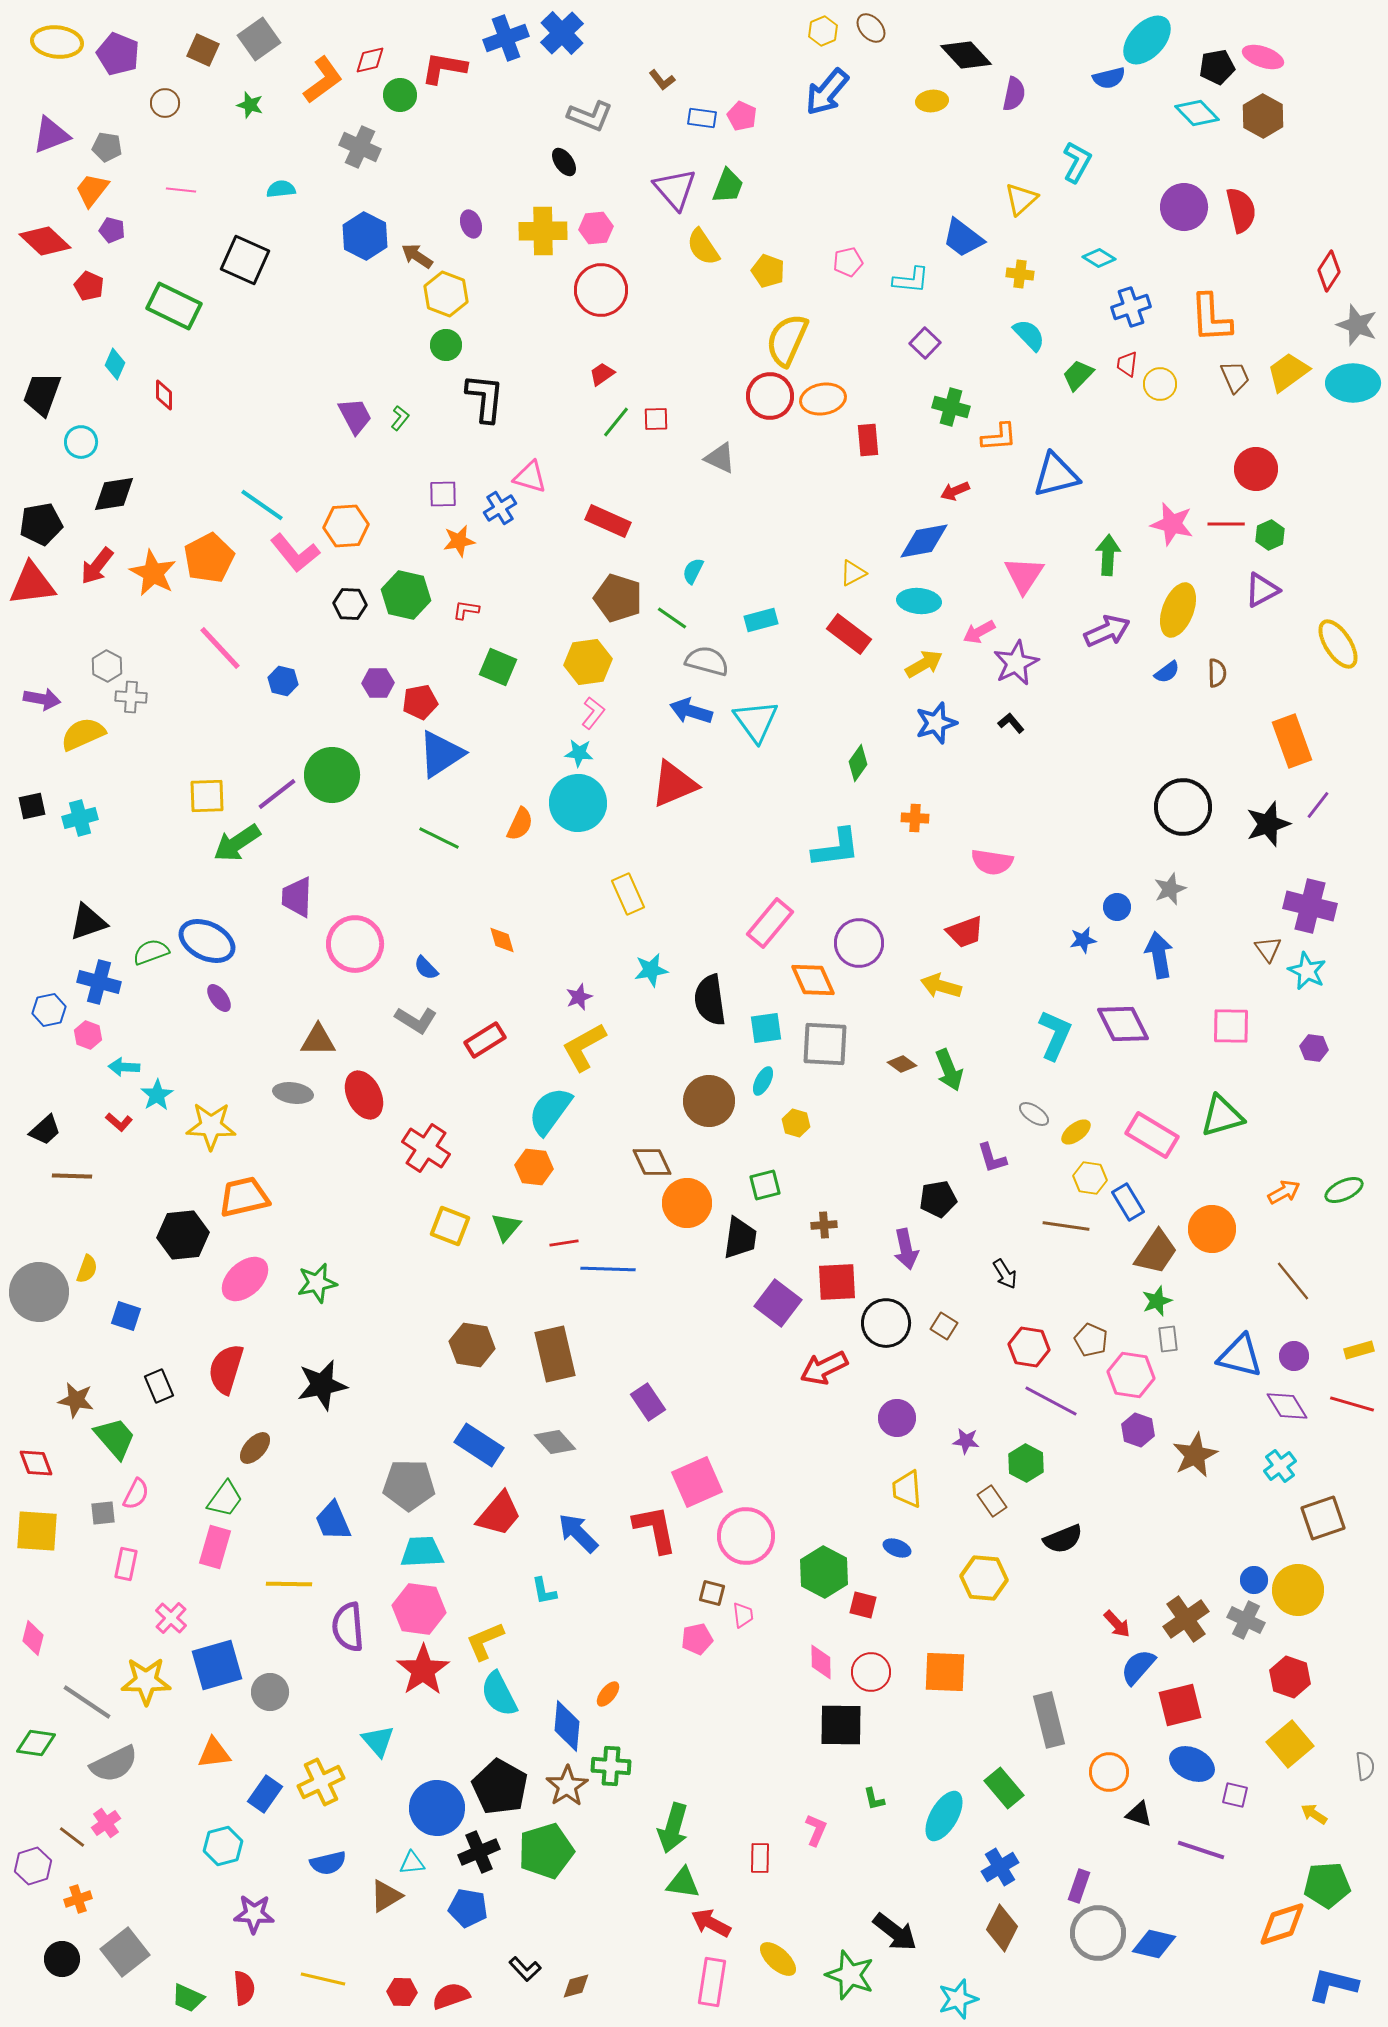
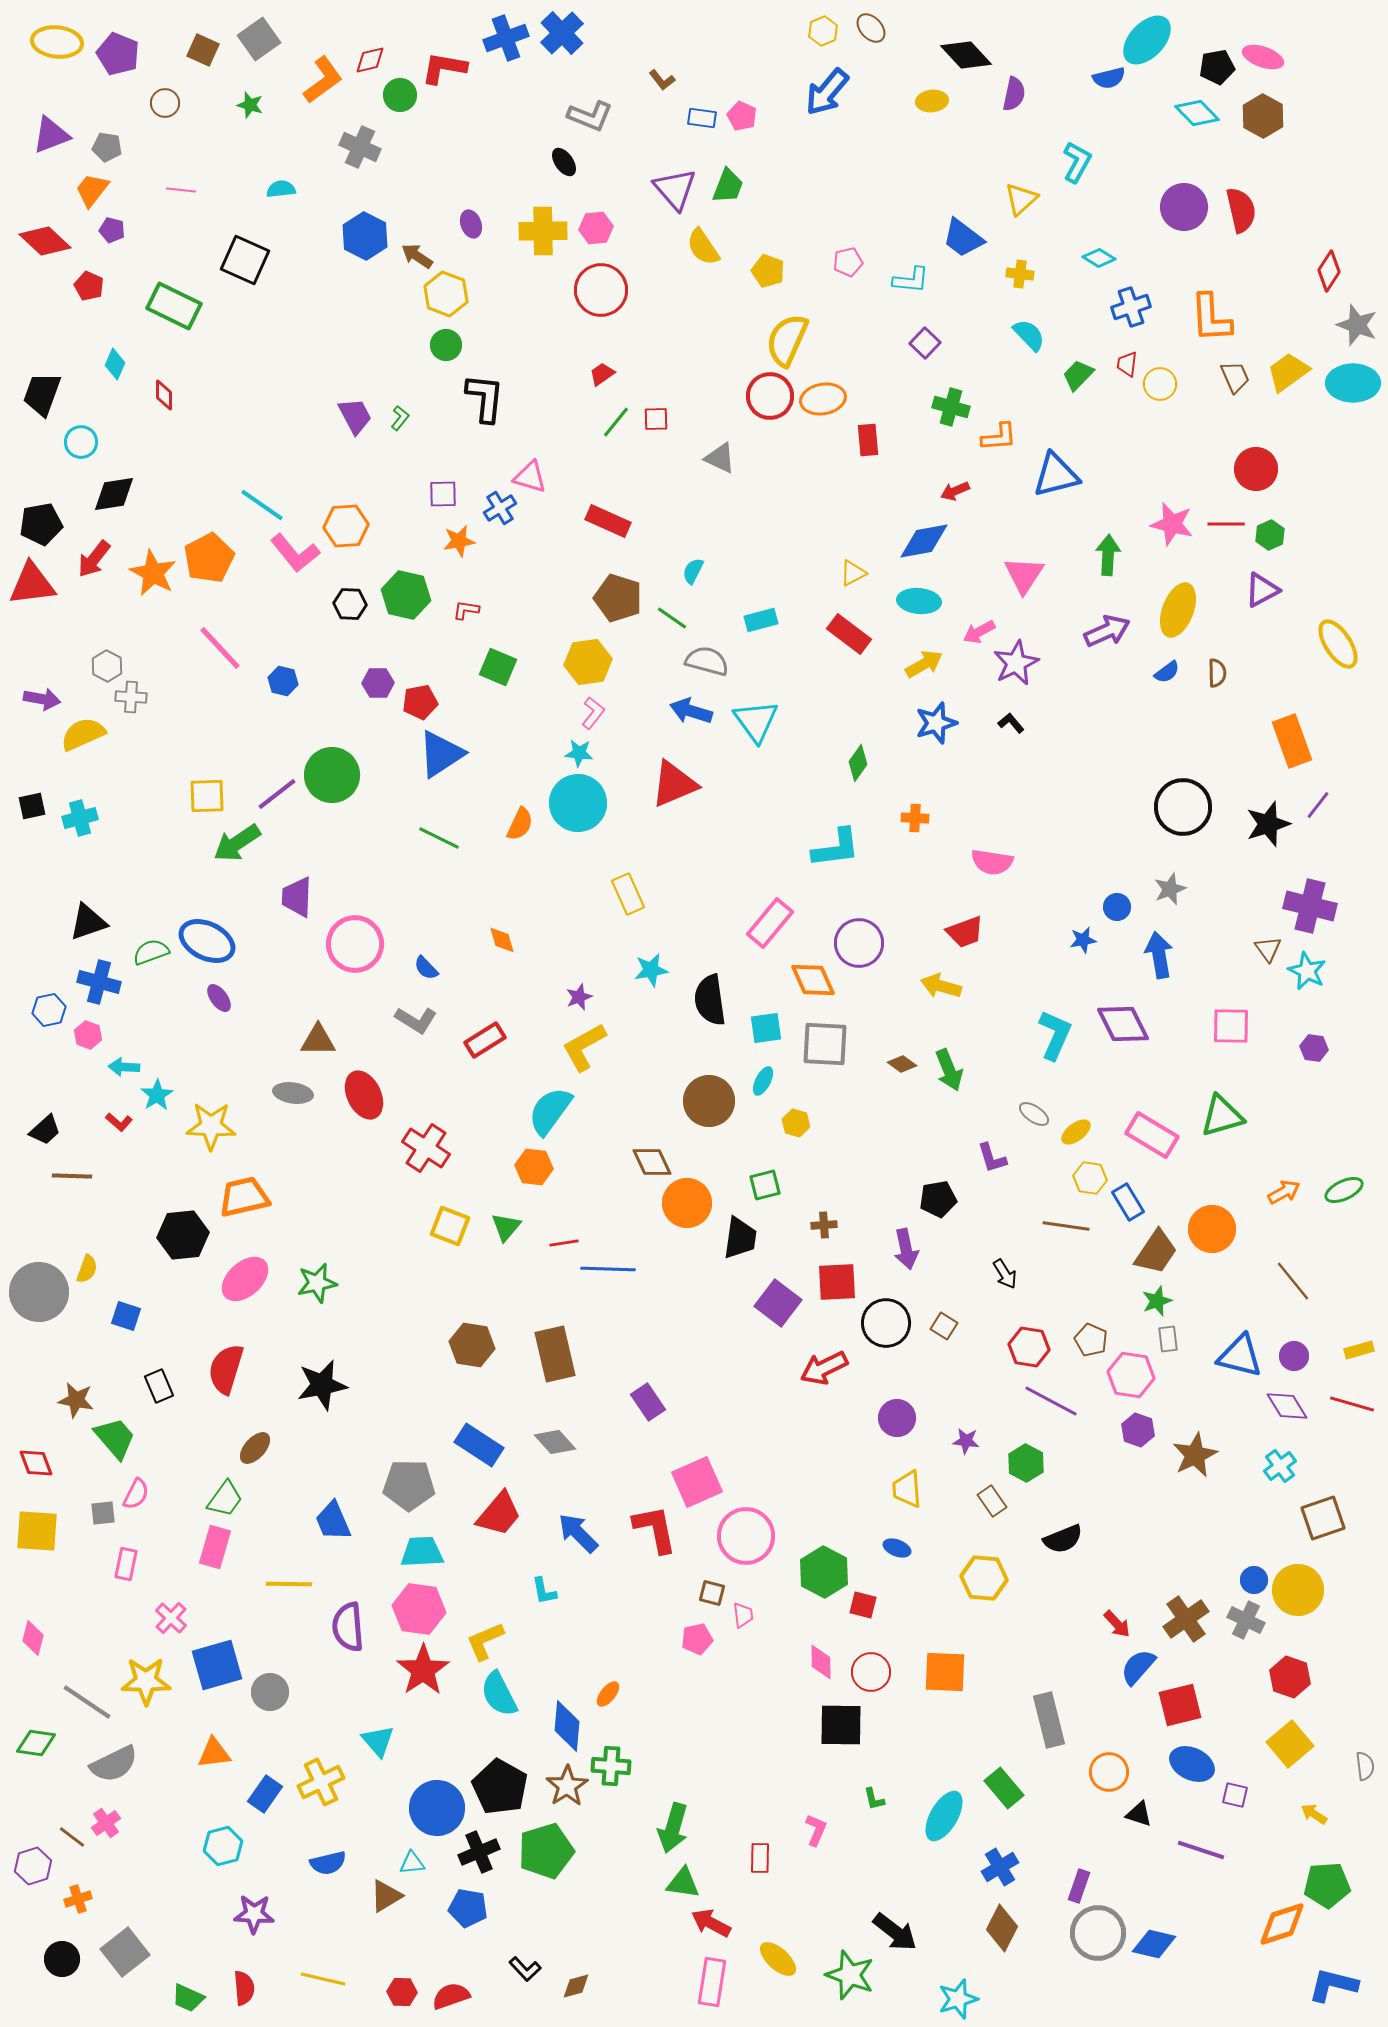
red arrow at (97, 566): moved 3 px left, 7 px up
